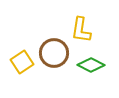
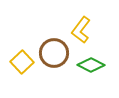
yellow L-shape: rotated 28 degrees clockwise
yellow square: rotated 10 degrees counterclockwise
